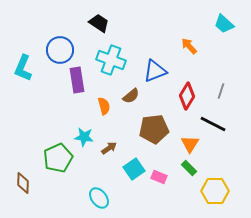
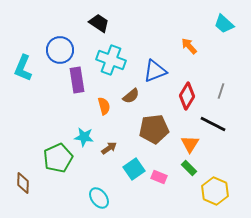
yellow hexagon: rotated 24 degrees clockwise
